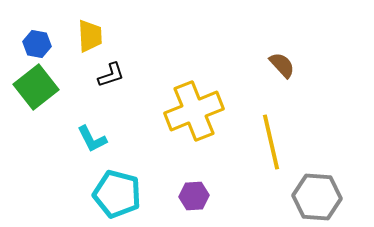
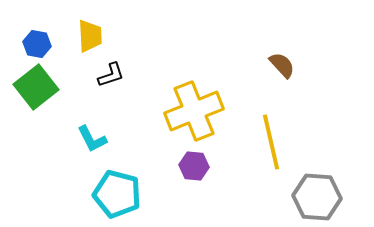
purple hexagon: moved 30 px up; rotated 8 degrees clockwise
